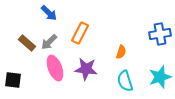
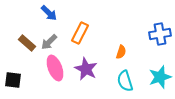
purple star: rotated 20 degrees clockwise
